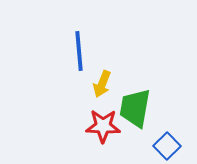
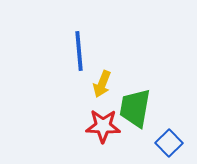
blue square: moved 2 px right, 3 px up
